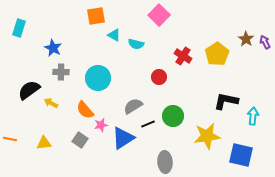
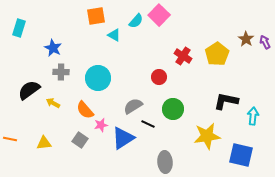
cyan semicircle: moved 23 px up; rotated 63 degrees counterclockwise
yellow arrow: moved 2 px right
green circle: moved 7 px up
black line: rotated 48 degrees clockwise
